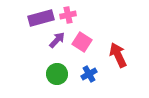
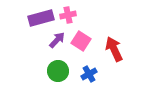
pink square: moved 1 px left, 1 px up
red arrow: moved 4 px left, 6 px up
green circle: moved 1 px right, 3 px up
